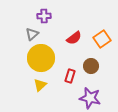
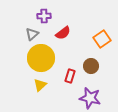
red semicircle: moved 11 px left, 5 px up
